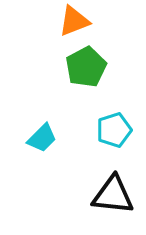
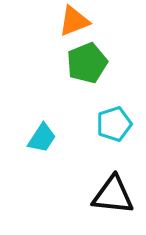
green pentagon: moved 1 px right, 4 px up; rotated 6 degrees clockwise
cyan pentagon: moved 6 px up
cyan trapezoid: rotated 12 degrees counterclockwise
